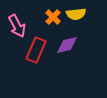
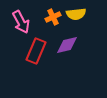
orange cross: rotated 21 degrees clockwise
pink arrow: moved 4 px right, 4 px up
red rectangle: moved 1 px down
